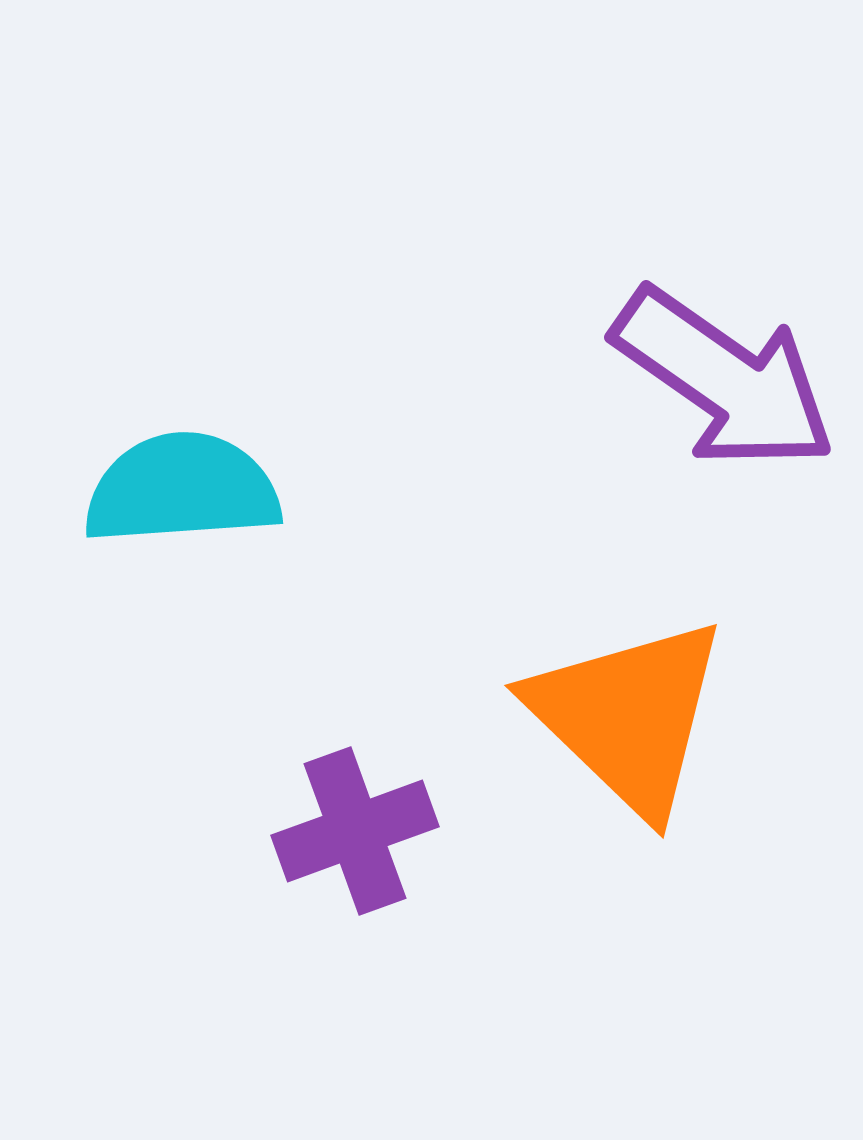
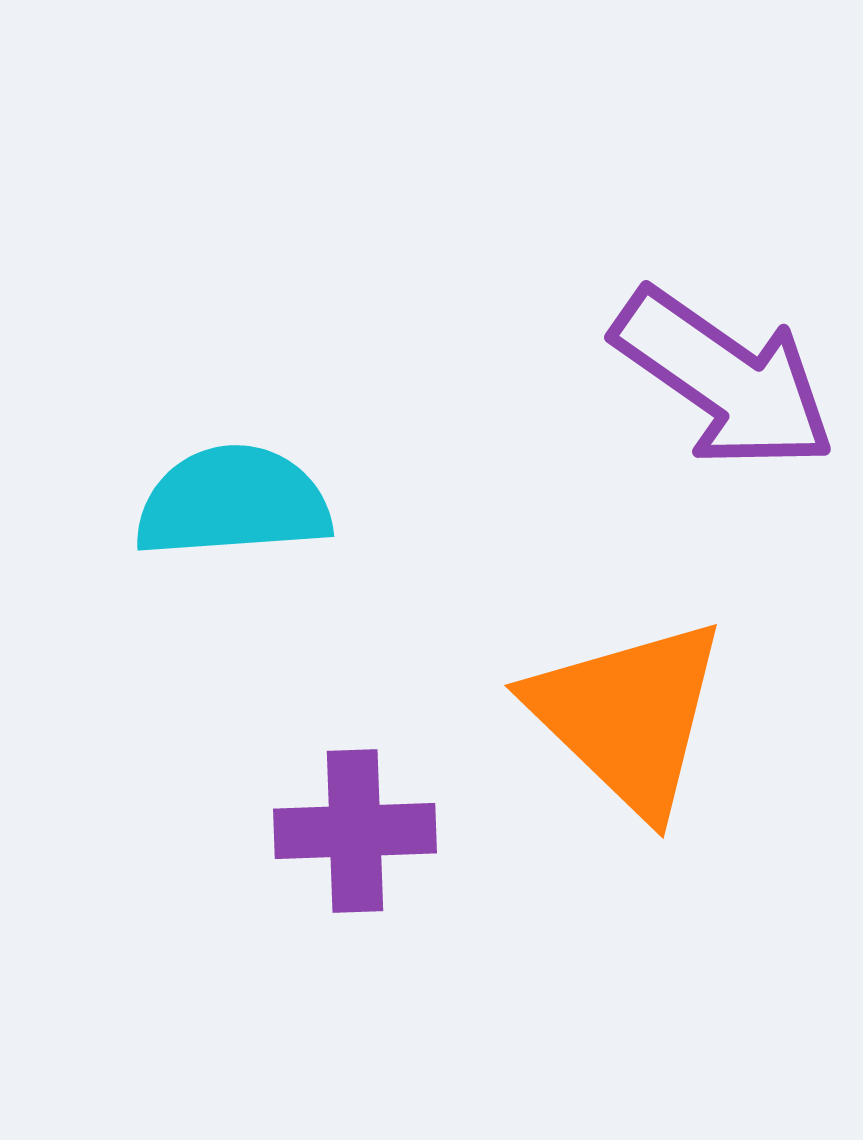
cyan semicircle: moved 51 px right, 13 px down
purple cross: rotated 18 degrees clockwise
